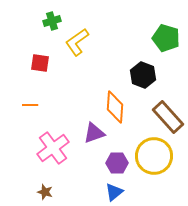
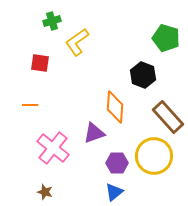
pink cross: rotated 16 degrees counterclockwise
